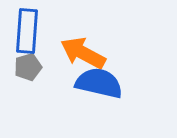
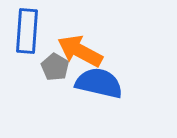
orange arrow: moved 3 px left, 2 px up
gray pentagon: moved 27 px right; rotated 24 degrees counterclockwise
